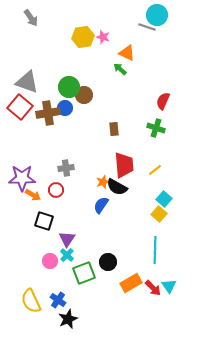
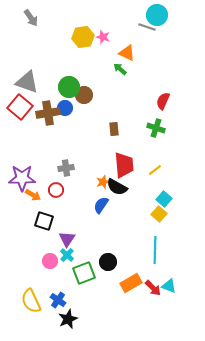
cyan triangle: rotated 35 degrees counterclockwise
